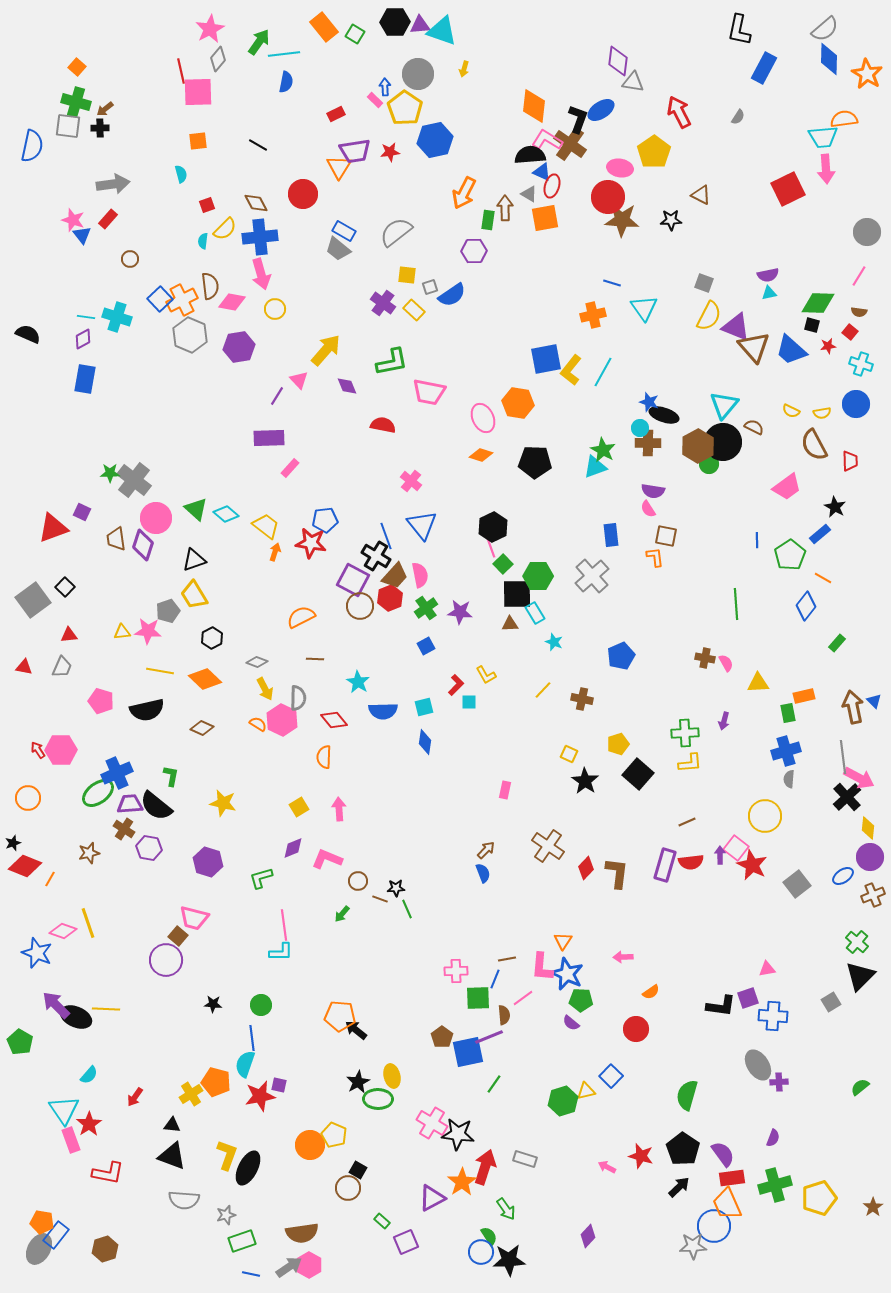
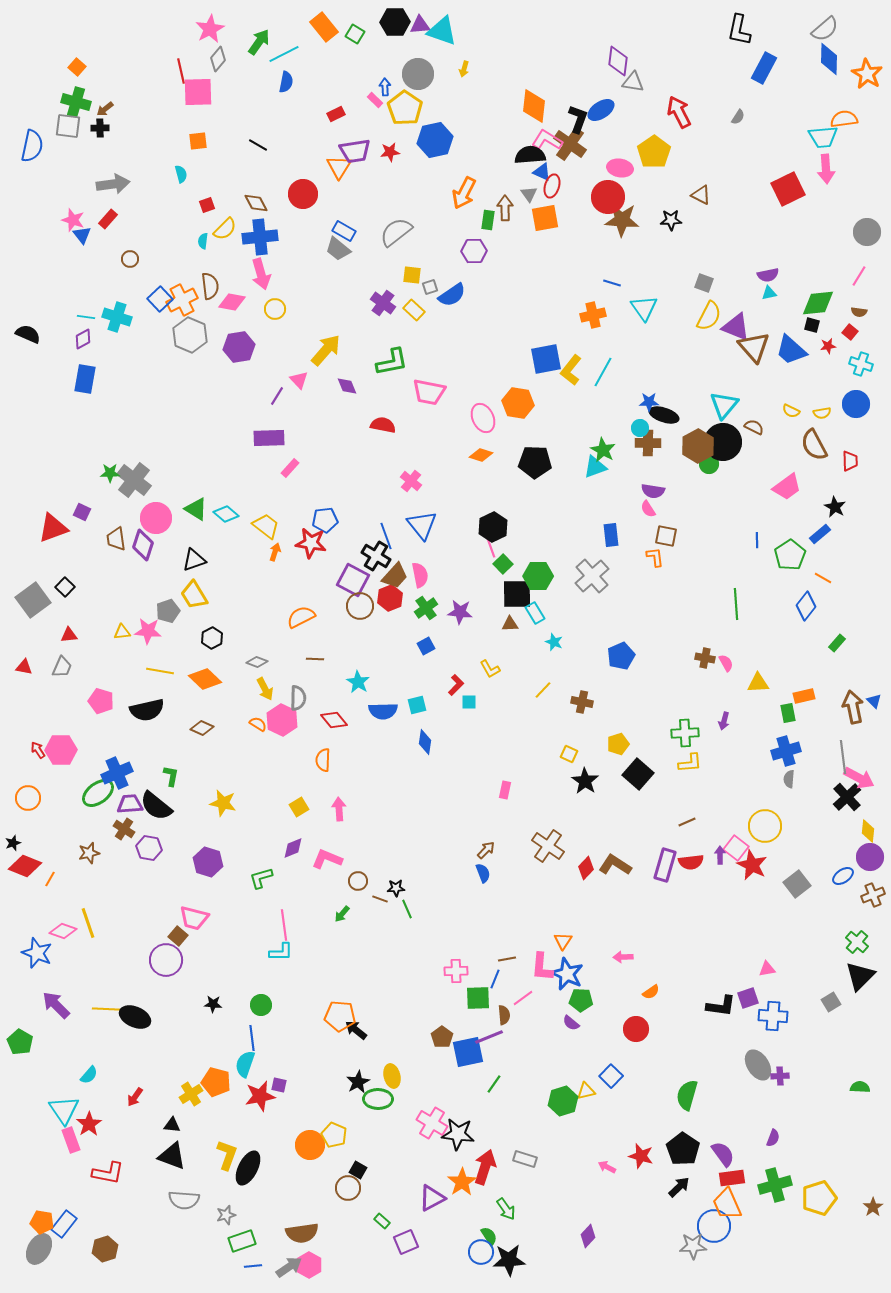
cyan line at (284, 54): rotated 20 degrees counterclockwise
gray triangle at (529, 194): rotated 24 degrees clockwise
yellow square at (407, 275): moved 5 px right
green diamond at (818, 303): rotated 8 degrees counterclockwise
blue star at (649, 402): rotated 18 degrees counterclockwise
green triangle at (196, 509): rotated 10 degrees counterclockwise
yellow L-shape at (486, 675): moved 4 px right, 6 px up
brown cross at (582, 699): moved 3 px down
cyan square at (424, 707): moved 7 px left, 2 px up
orange semicircle at (324, 757): moved 1 px left, 3 px down
yellow circle at (765, 816): moved 10 px down
yellow diamond at (868, 828): moved 3 px down
brown L-shape at (617, 873): moved 2 px left, 8 px up; rotated 64 degrees counterclockwise
black ellipse at (76, 1017): moved 59 px right
purple cross at (779, 1082): moved 1 px right, 6 px up
green semicircle at (860, 1087): rotated 42 degrees clockwise
blue rectangle at (56, 1235): moved 8 px right, 11 px up
blue line at (251, 1274): moved 2 px right, 8 px up; rotated 18 degrees counterclockwise
